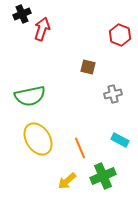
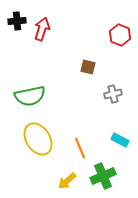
black cross: moved 5 px left, 7 px down; rotated 18 degrees clockwise
